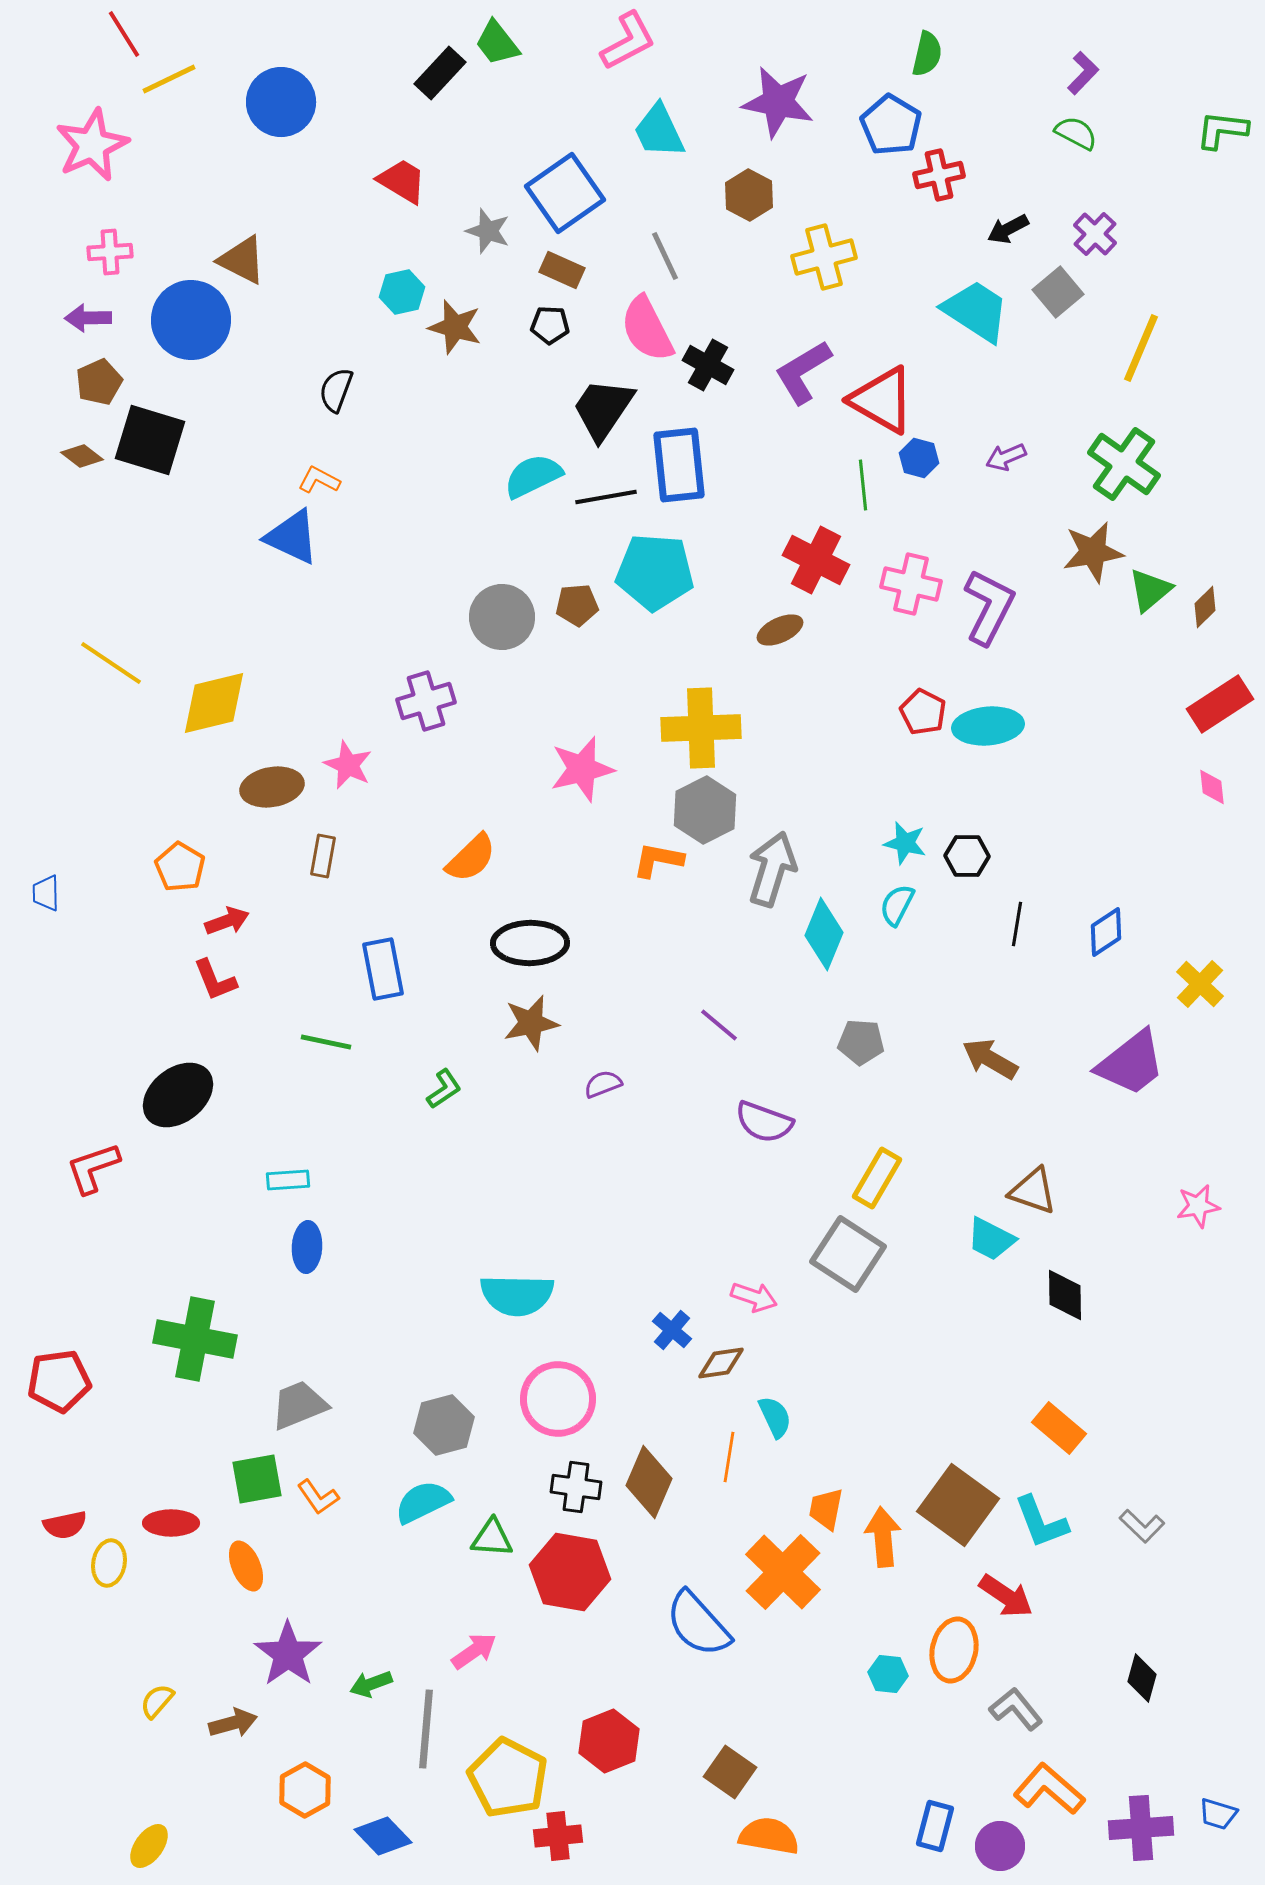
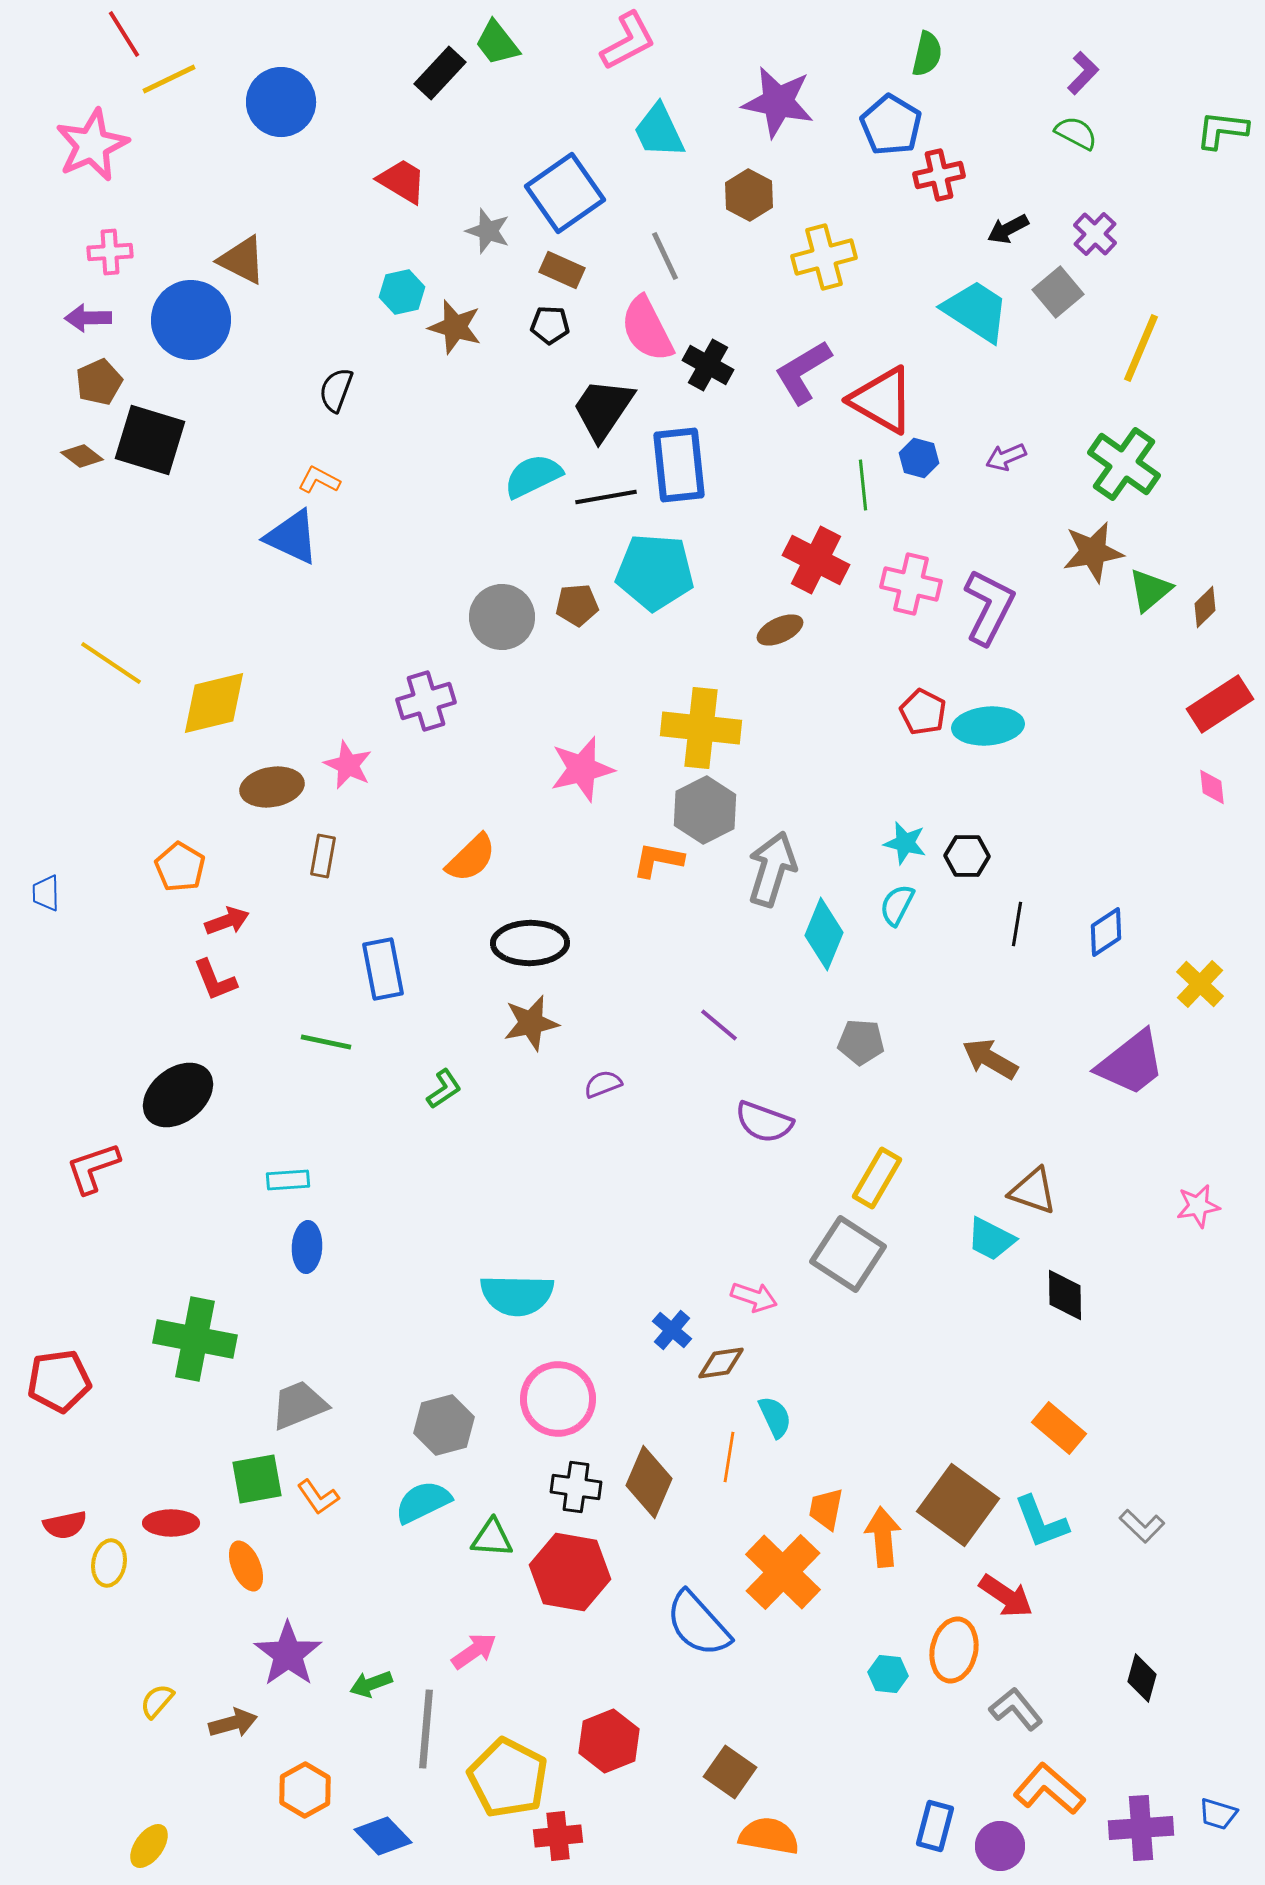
yellow cross at (701, 728): rotated 8 degrees clockwise
